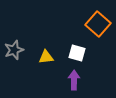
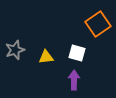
orange square: rotated 15 degrees clockwise
gray star: moved 1 px right
